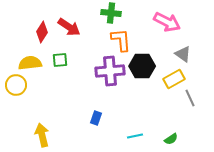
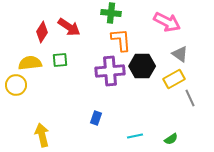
gray triangle: moved 3 px left
